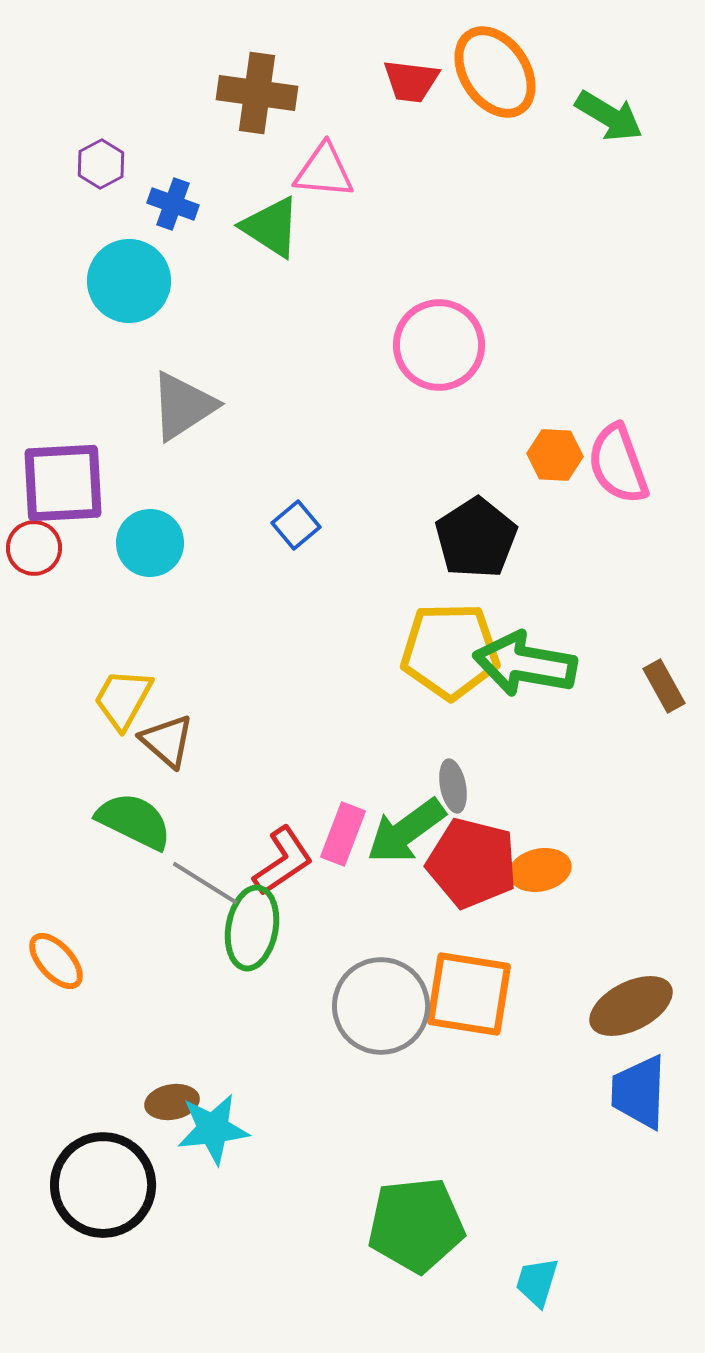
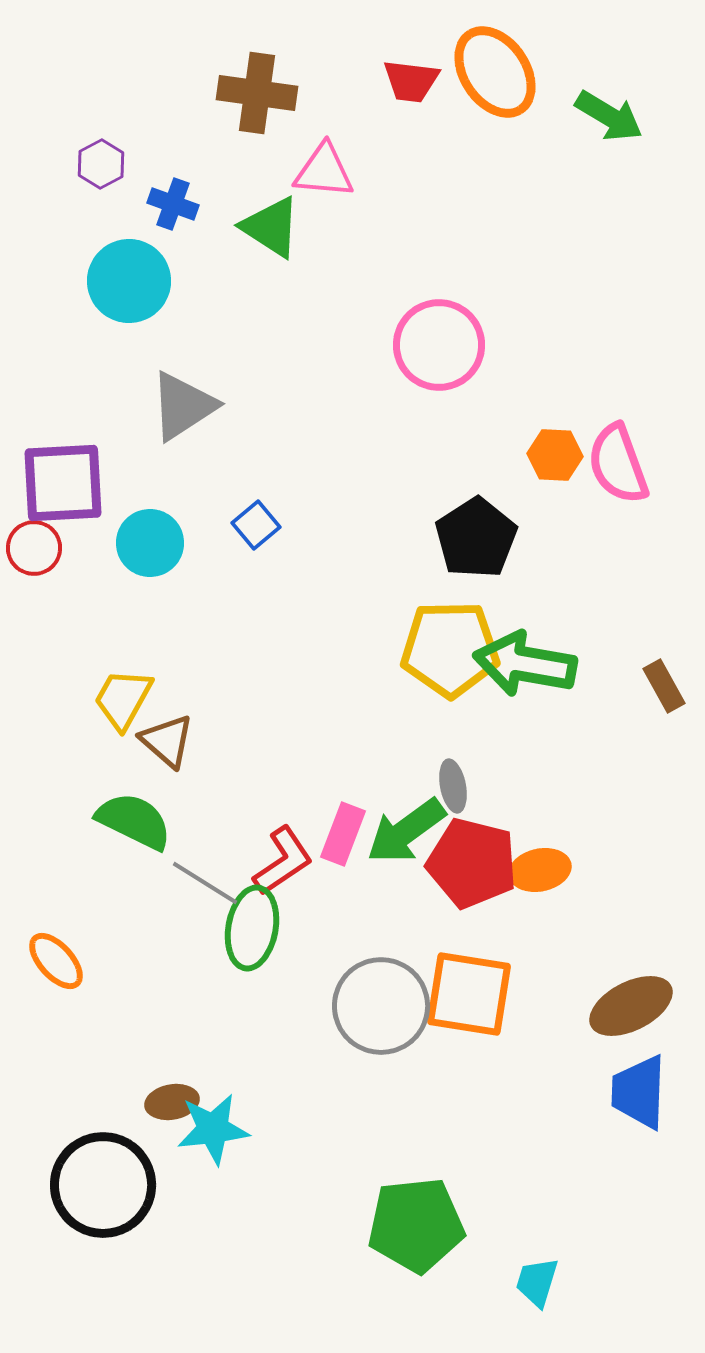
blue square at (296, 525): moved 40 px left
yellow pentagon at (450, 651): moved 2 px up
